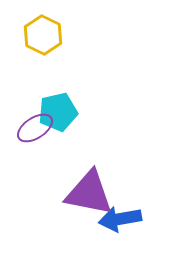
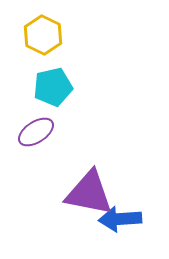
cyan pentagon: moved 5 px left, 25 px up
purple ellipse: moved 1 px right, 4 px down
blue arrow: rotated 6 degrees clockwise
